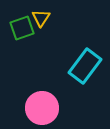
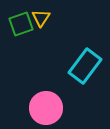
green square: moved 1 px left, 4 px up
pink circle: moved 4 px right
